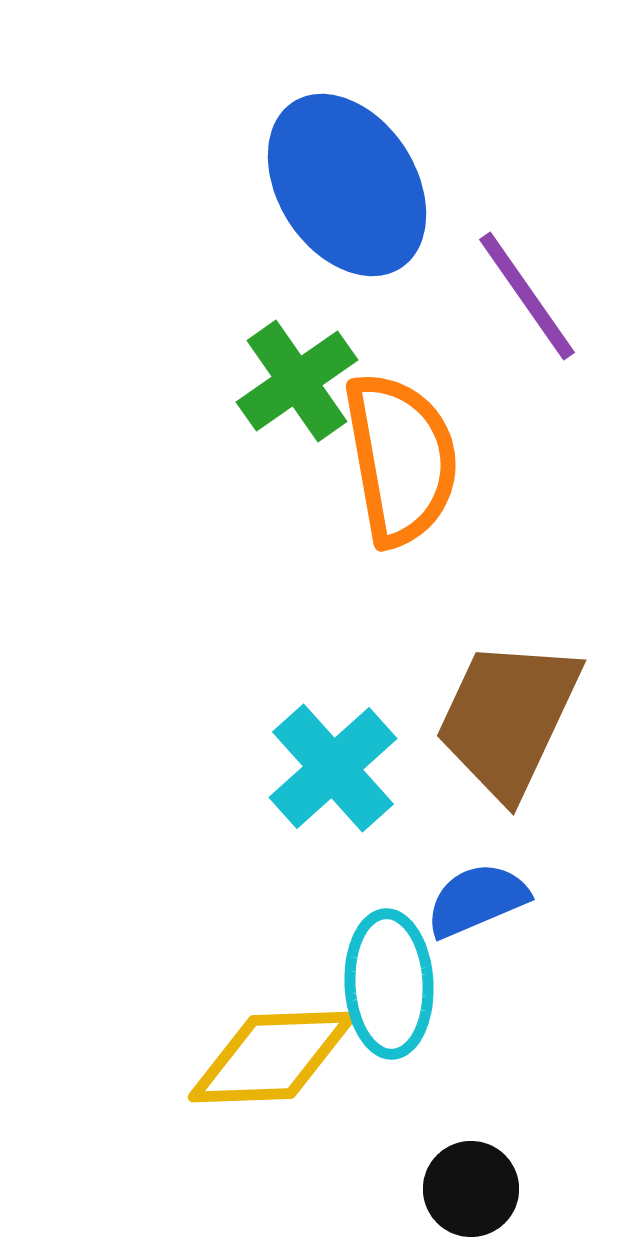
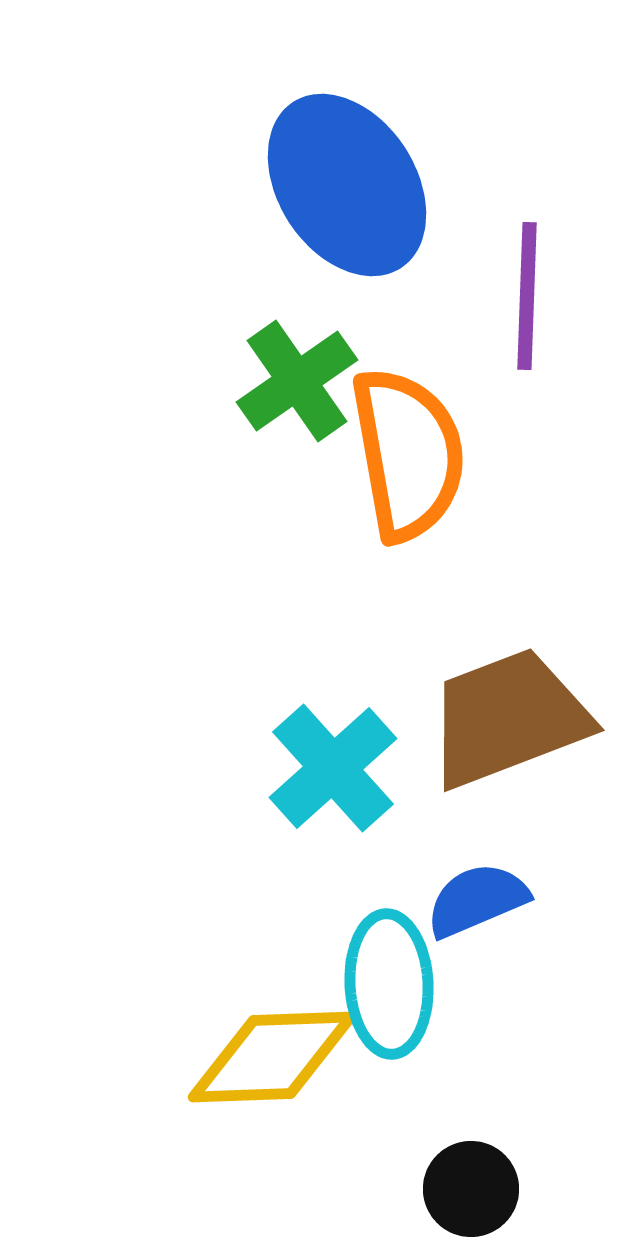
purple line: rotated 37 degrees clockwise
orange semicircle: moved 7 px right, 5 px up
brown trapezoid: rotated 44 degrees clockwise
